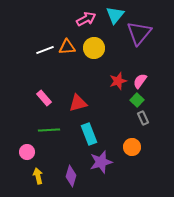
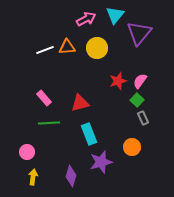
yellow circle: moved 3 px right
red triangle: moved 2 px right
green line: moved 7 px up
yellow arrow: moved 5 px left, 1 px down; rotated 21 degrees clockwise
